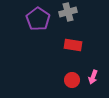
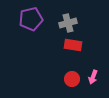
gray cross: moved 11 px down
purple pentagon: moved 7 px left; rotated 25 degrees clockwise
red circle: moved 1 px up
